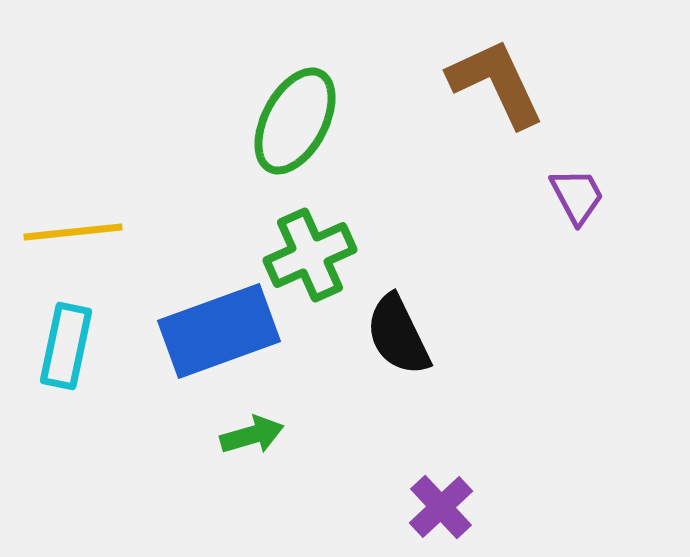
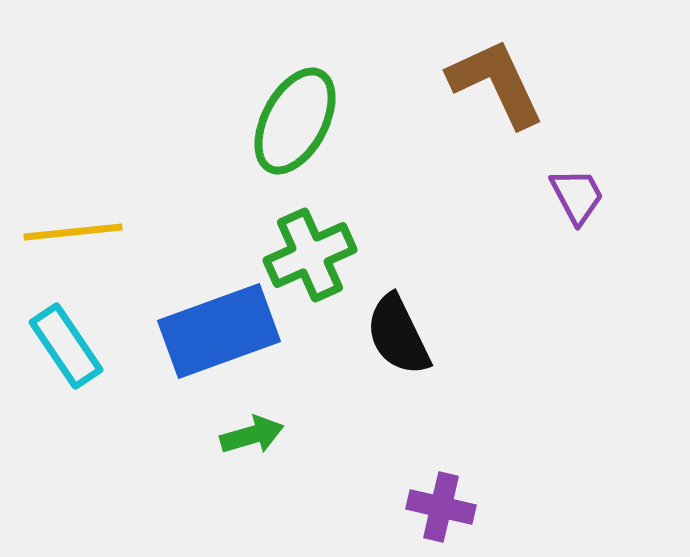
cyan rectangle: rotated 46 degrees counterclockwise
purple cross: rotated 34 degrees counterclockwise
